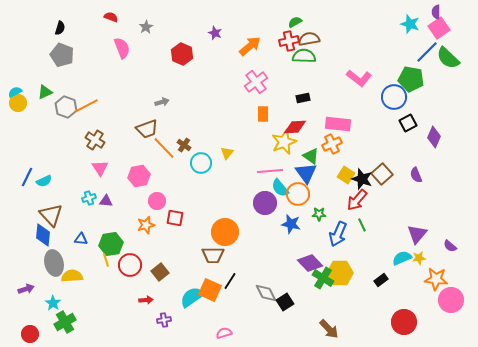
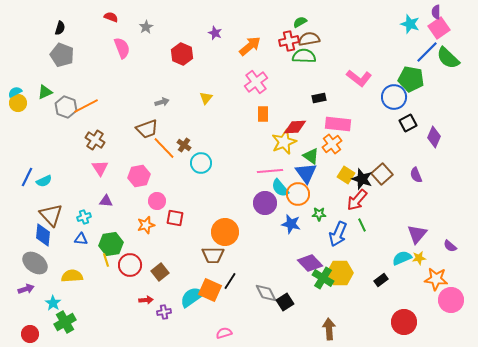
green semicircle at (295, 22): moved 5 px right
black rectangle at (303, 98): moved 16 px right
orange cross at (332, 144): rotated 12 degrees counterclockwise
yellow triangle at (227, 153): moved 21 px left, 55 px up
cyan cross at (89, 198): moved 5 px left, 19 px down
gray ellipse at (54, 263): moved 19 px left; rotated 40 degrees counterclockwise
purple cross at (164, 320): moved 8 px up
brown arrow at (329, 329): rotated 140 degrees counterclockwise
